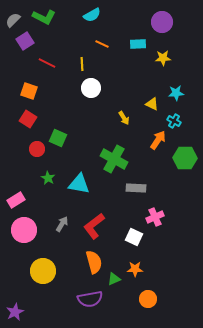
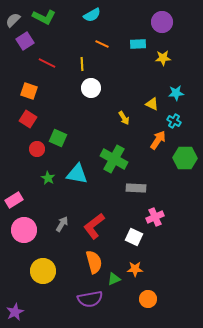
cyan triangle: moved 2 px left, 10 px up
pink rectangle: moved 2 px left
